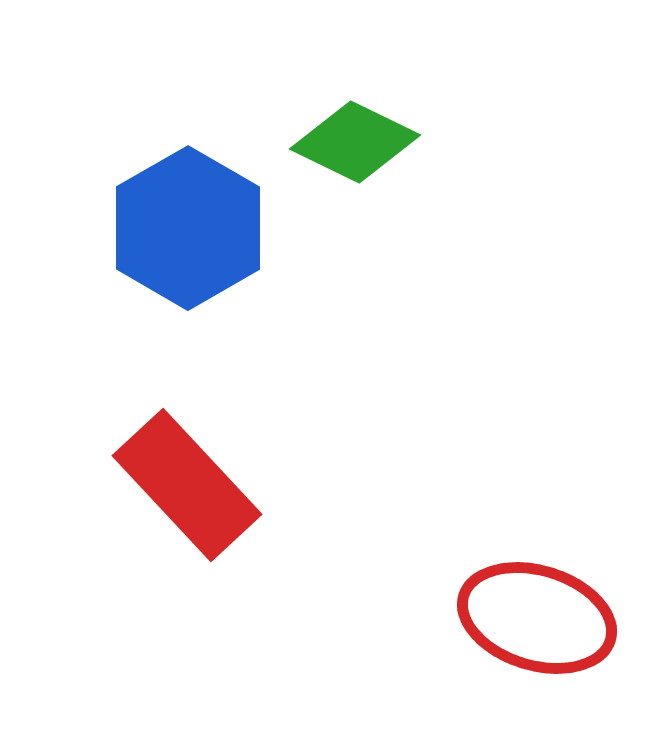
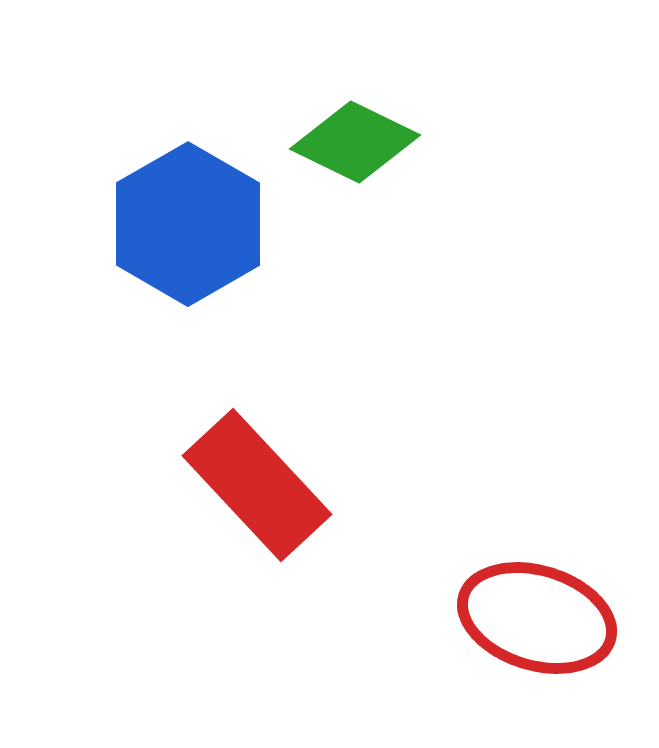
blue hexagon: moved 4 px up
red rectangle: moved 70 px right
